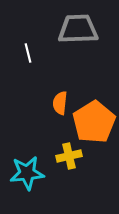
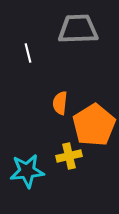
orange pentagon: moved 3 px down
cyan star: moved 2 px up
